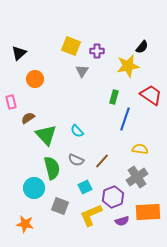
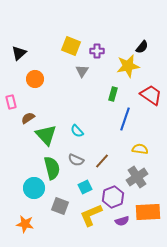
green rectangle: moved 1 px left, 3 px up
